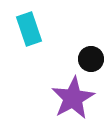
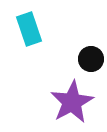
purple star: moved 1 px left, 4 px down
